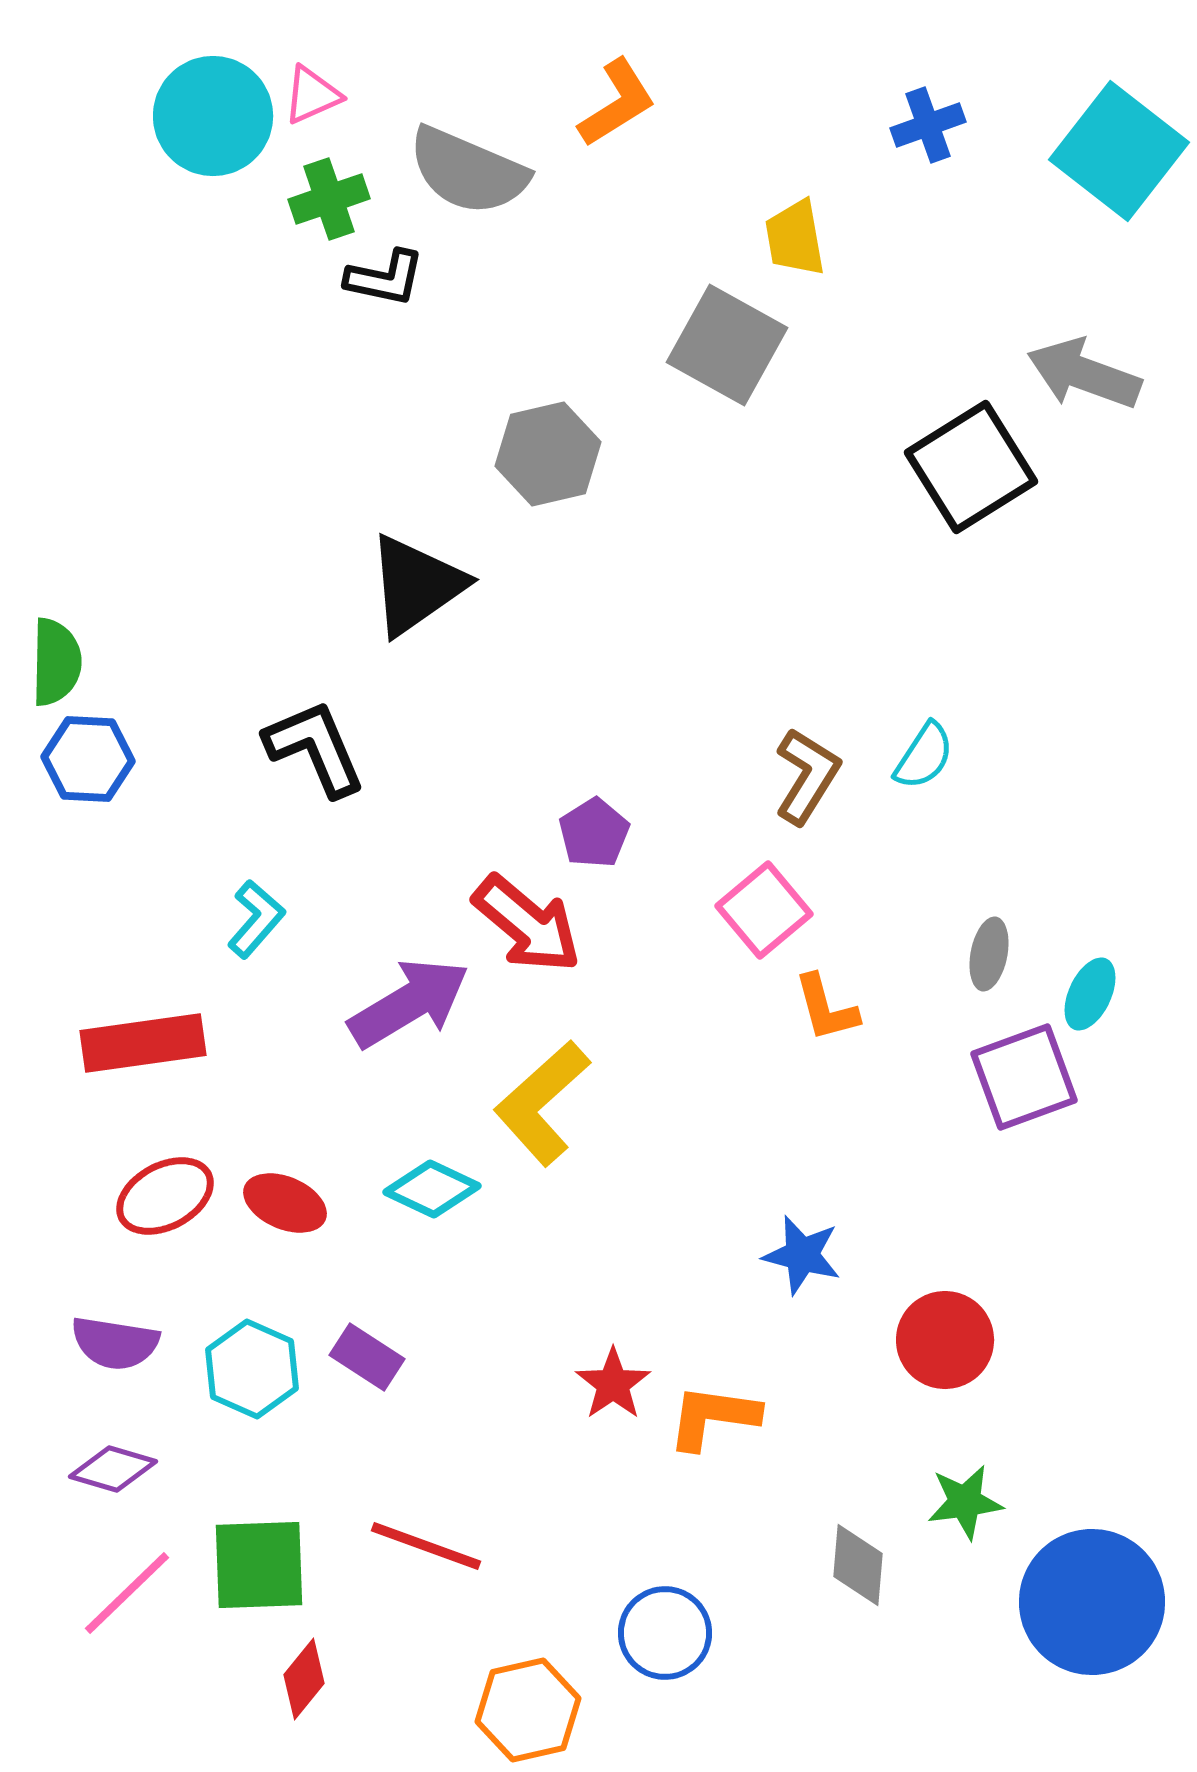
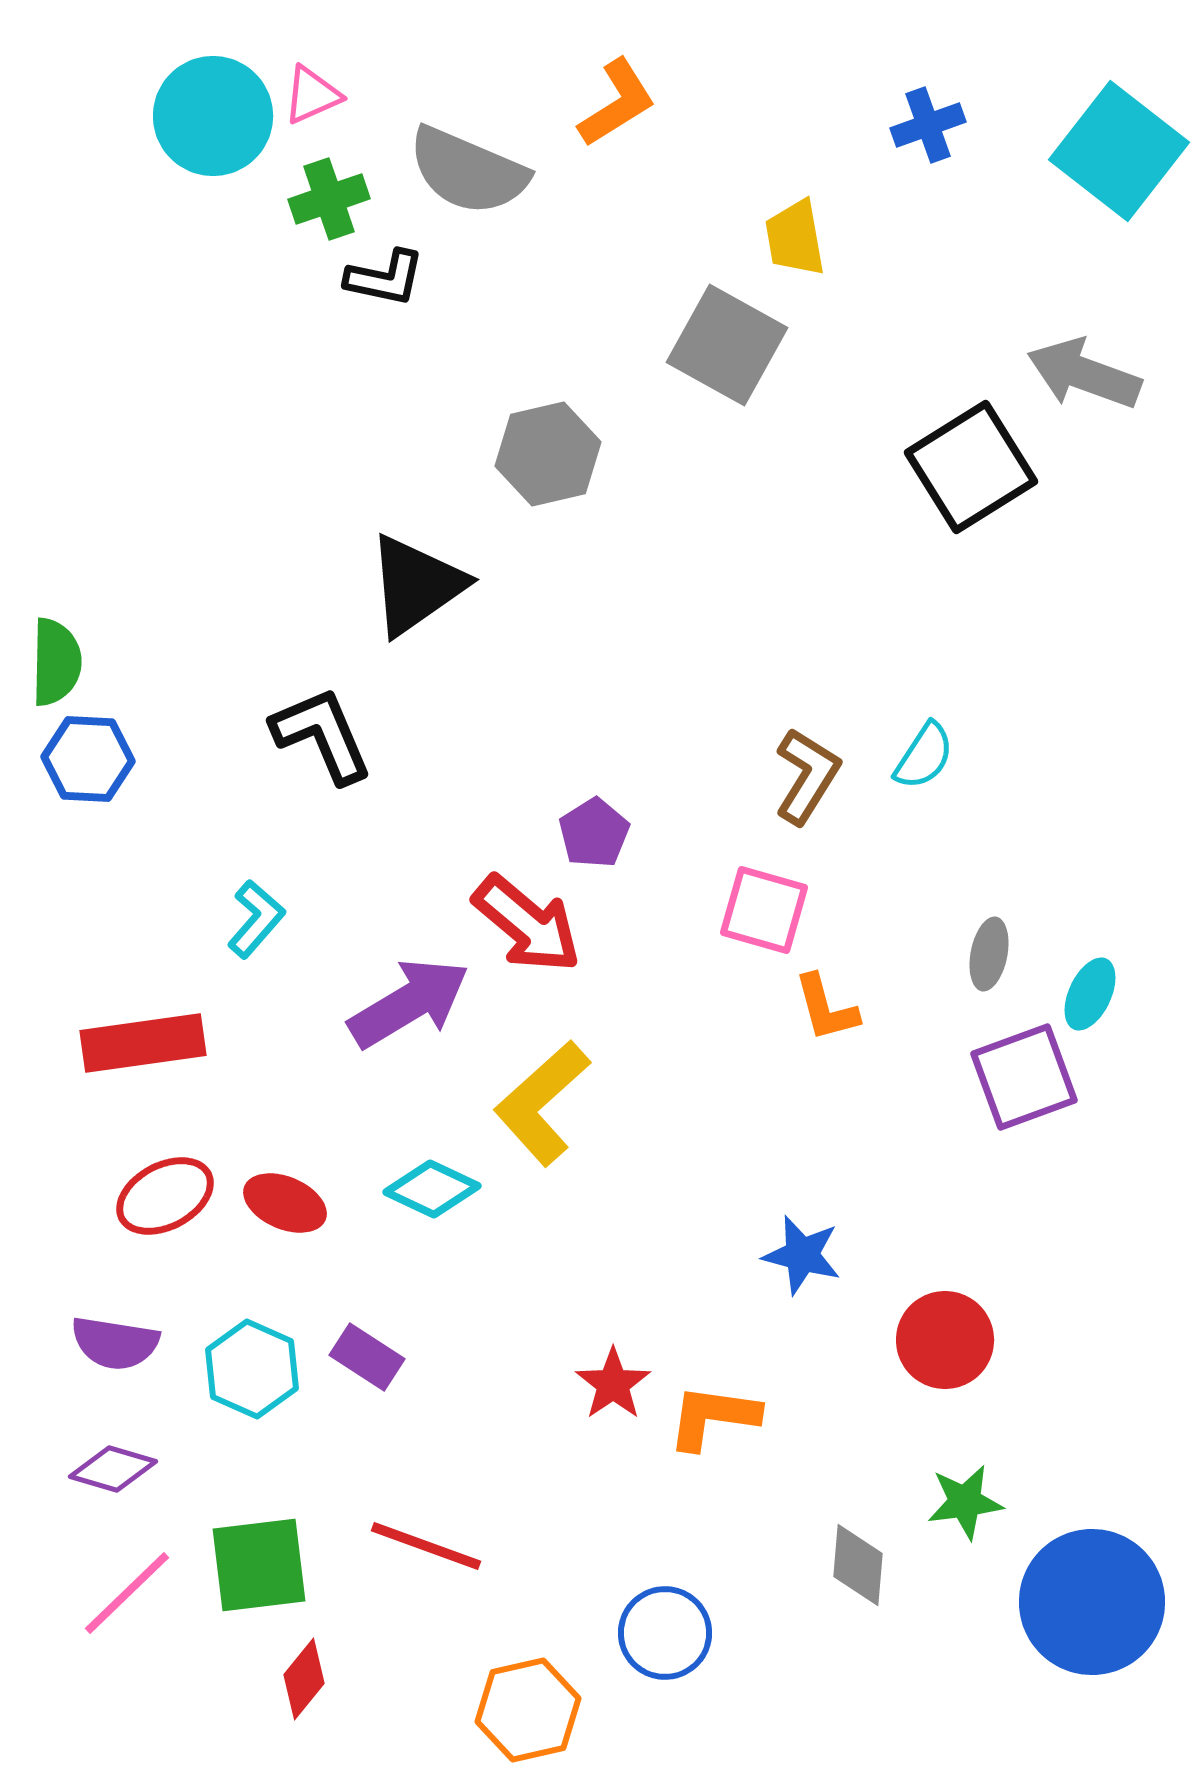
black L-shape at (315, 748): moved 7 px right, 13 px up
pink square at (764, 910): rotated 34 degrees counterclockwise
green square at (259, 1565): rotated 5 degrees counterclockwise
